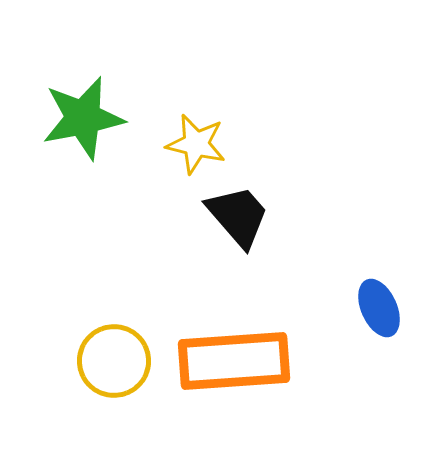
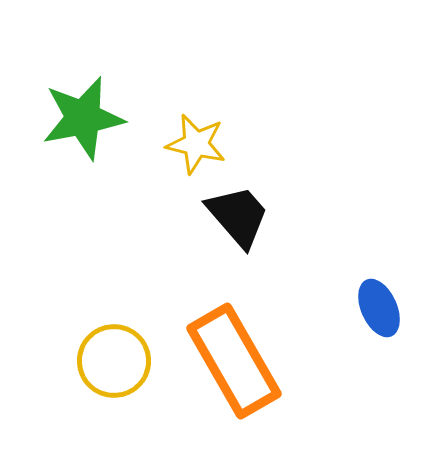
orange rectangle: rotated 64 degrees clockwise
